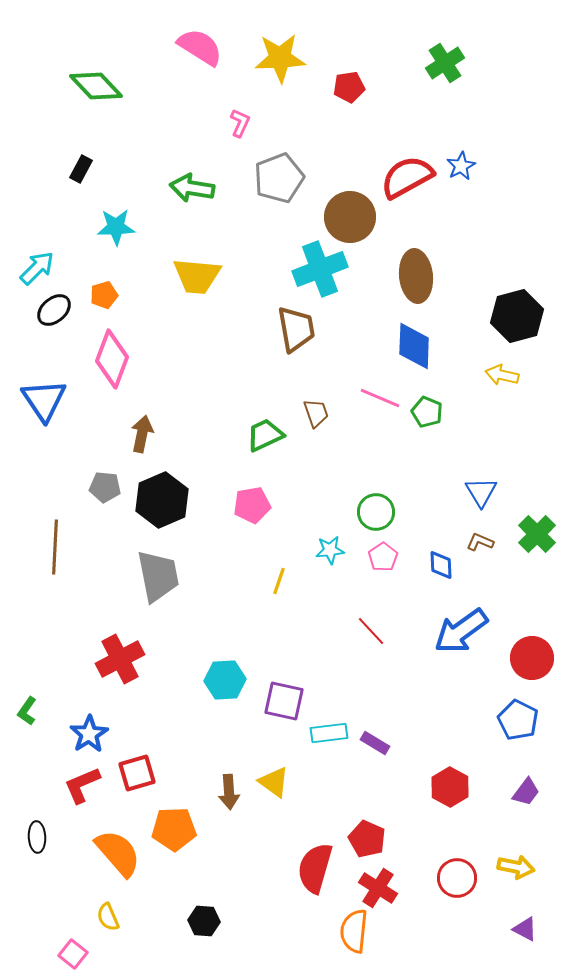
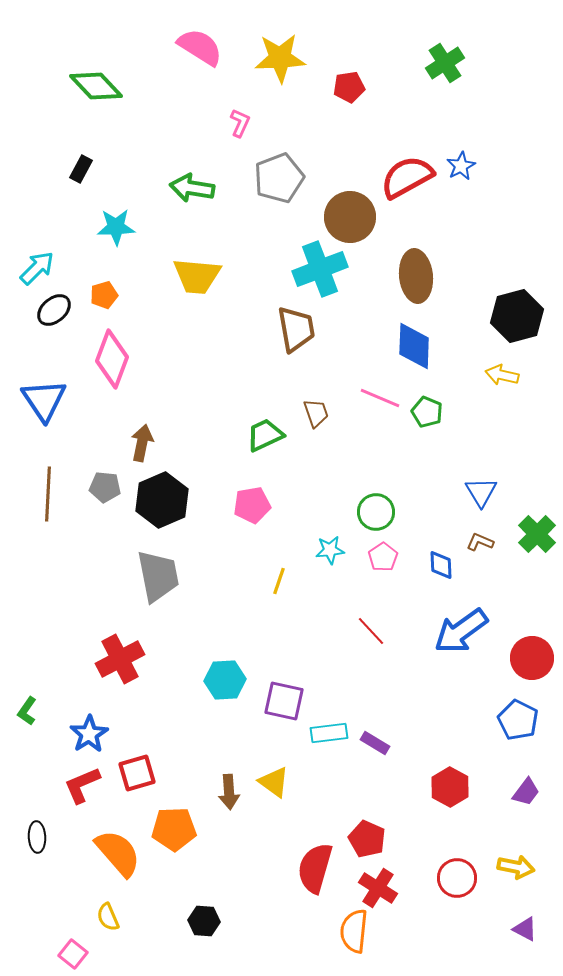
brown arrow at (142, 434): moved 9 px down
brown line at (55, 547): moved 7 px left, 53 px up
